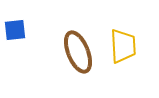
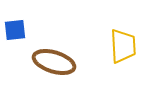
brown ellipse: moved 24 px left, 10 px down; rotated 51 degrees counterclockwise
